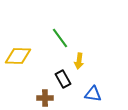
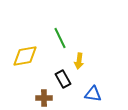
green line: rotated 10 degrees clockwise
yellow diamond: moved 7 px right; rotated 12 degrees counterclockwise
brown cross: moved 1 px left
